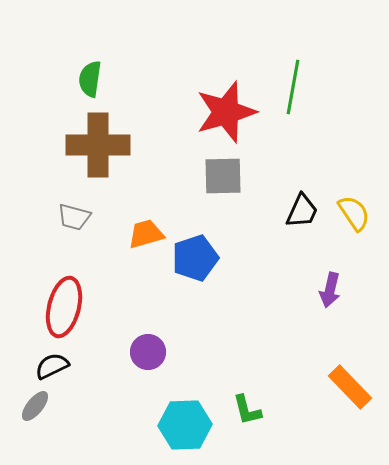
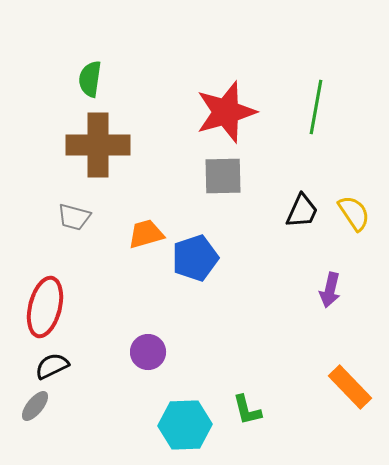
green line: moved 23 px right, 20 px down
red ellipse: moved 19 px left
